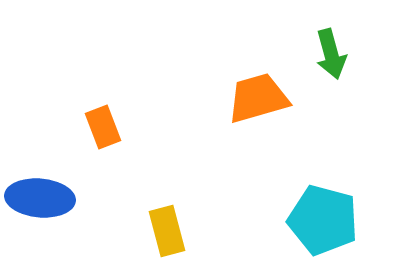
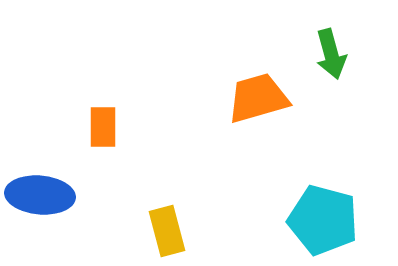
orange rectangle: rotated 21 degrees clockwise
blue ellipse: moved 3 px up
